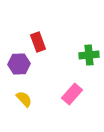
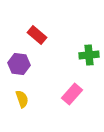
red rectangle: moved 1 px left, 7 px up; rotated 30 degrees counterclockwise
purple hexagon: rotated 10 degrees clockwise
yellow semicircle: moved 2 px left; rotated 24 degrees clockwise
